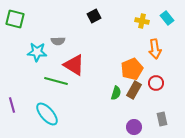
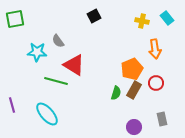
green square: rotated 24 degrees counterclockwise
gray semicircle: rotated 56 degrees clockwise
